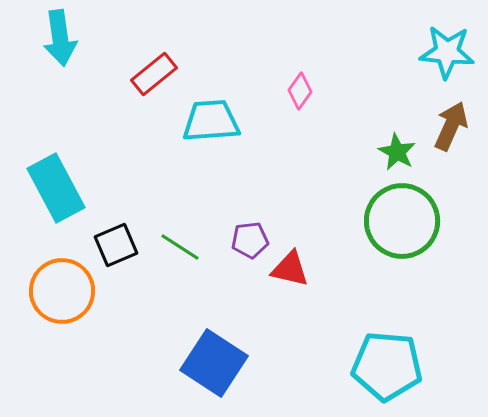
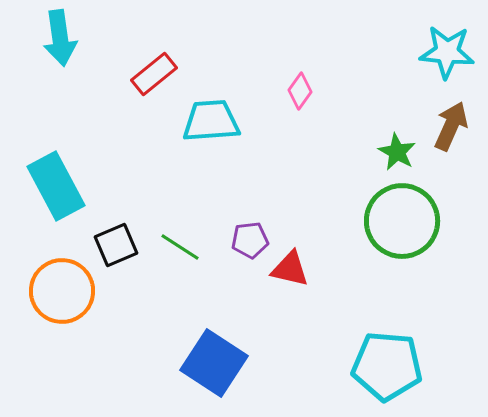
cyan rectangle: moved 2 px up
